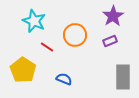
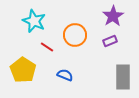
blue semicircle: moved 1 px right, 4 px up
